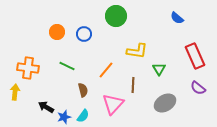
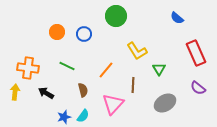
yellow L-shape: rotated 50 degrees clockwise
red rectangle: moved 1 px right, 3 px up
black arrow: moved 14 px up
